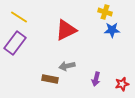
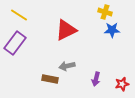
yellow line: moved 2 px up
